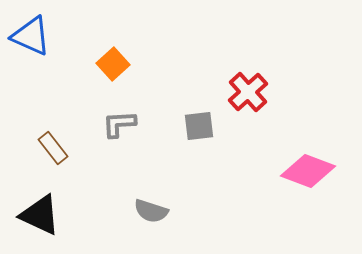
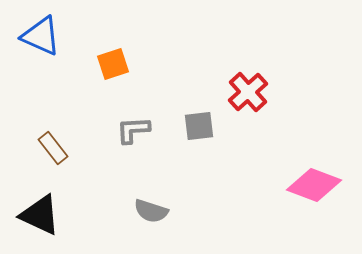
blue triangle: moved 10 px right
orange square: rotated 24 degrees clockwise
gray L-shape: moved 14 px right, 6 px down
pink diamond: moved 6 px right, 14 px down
